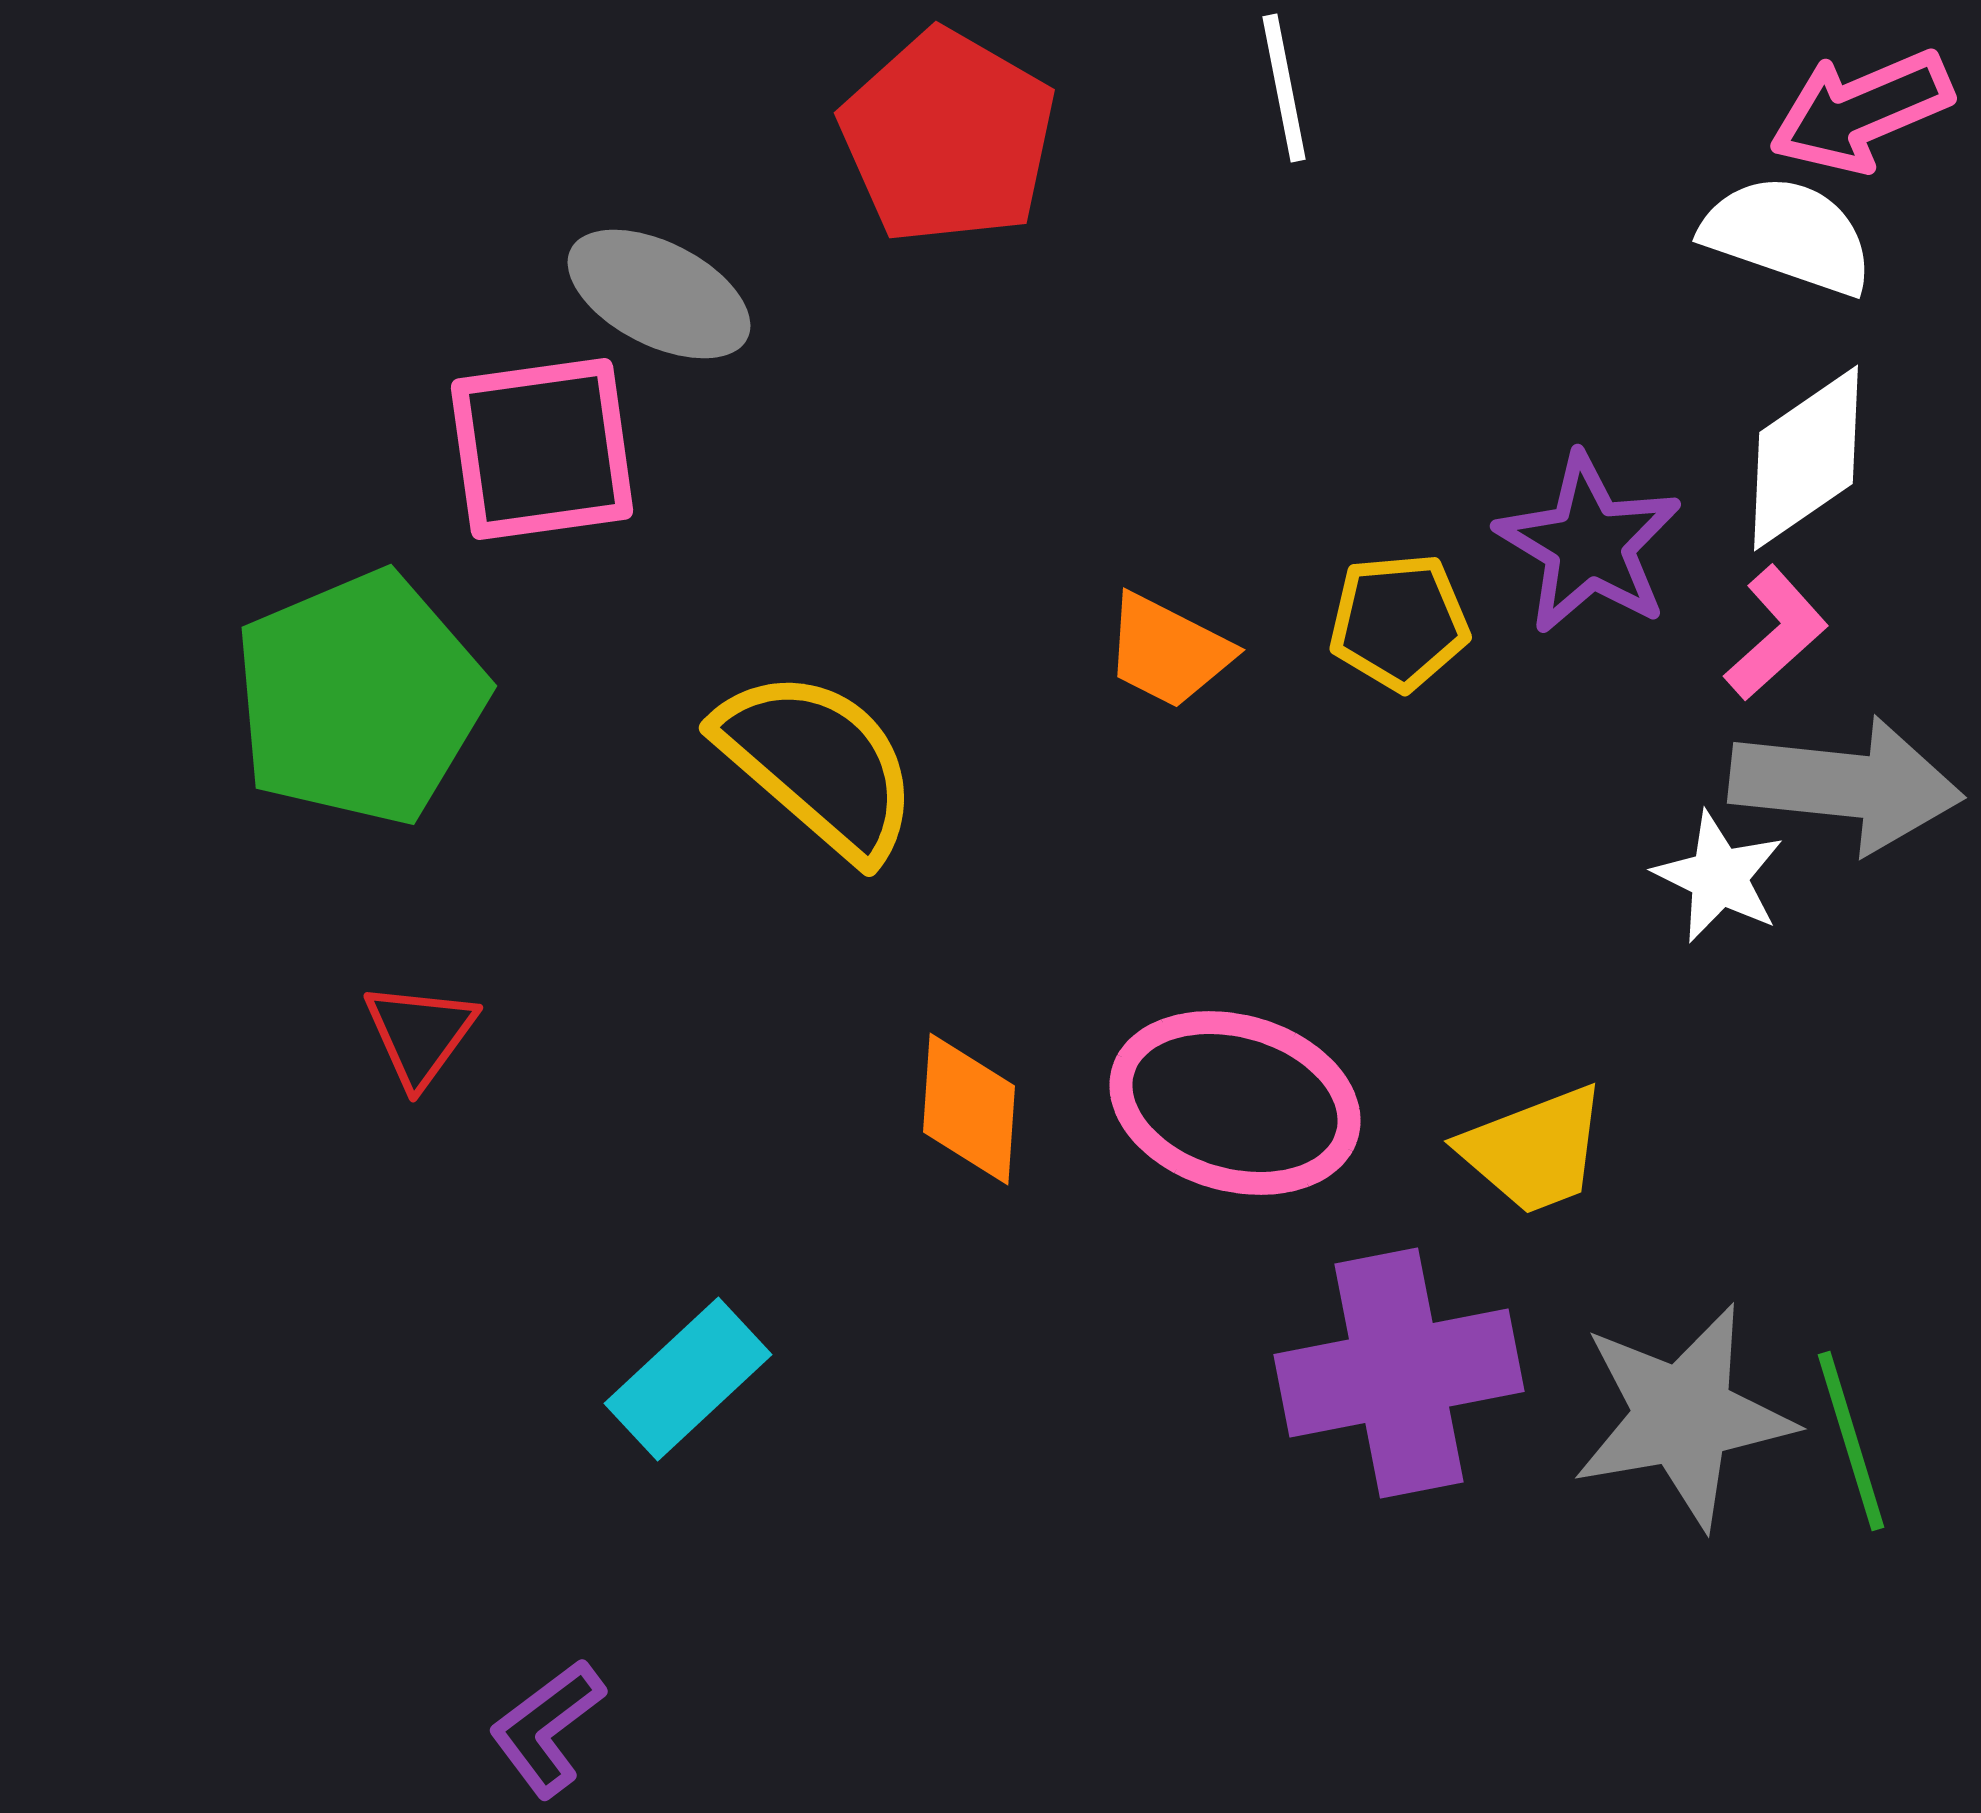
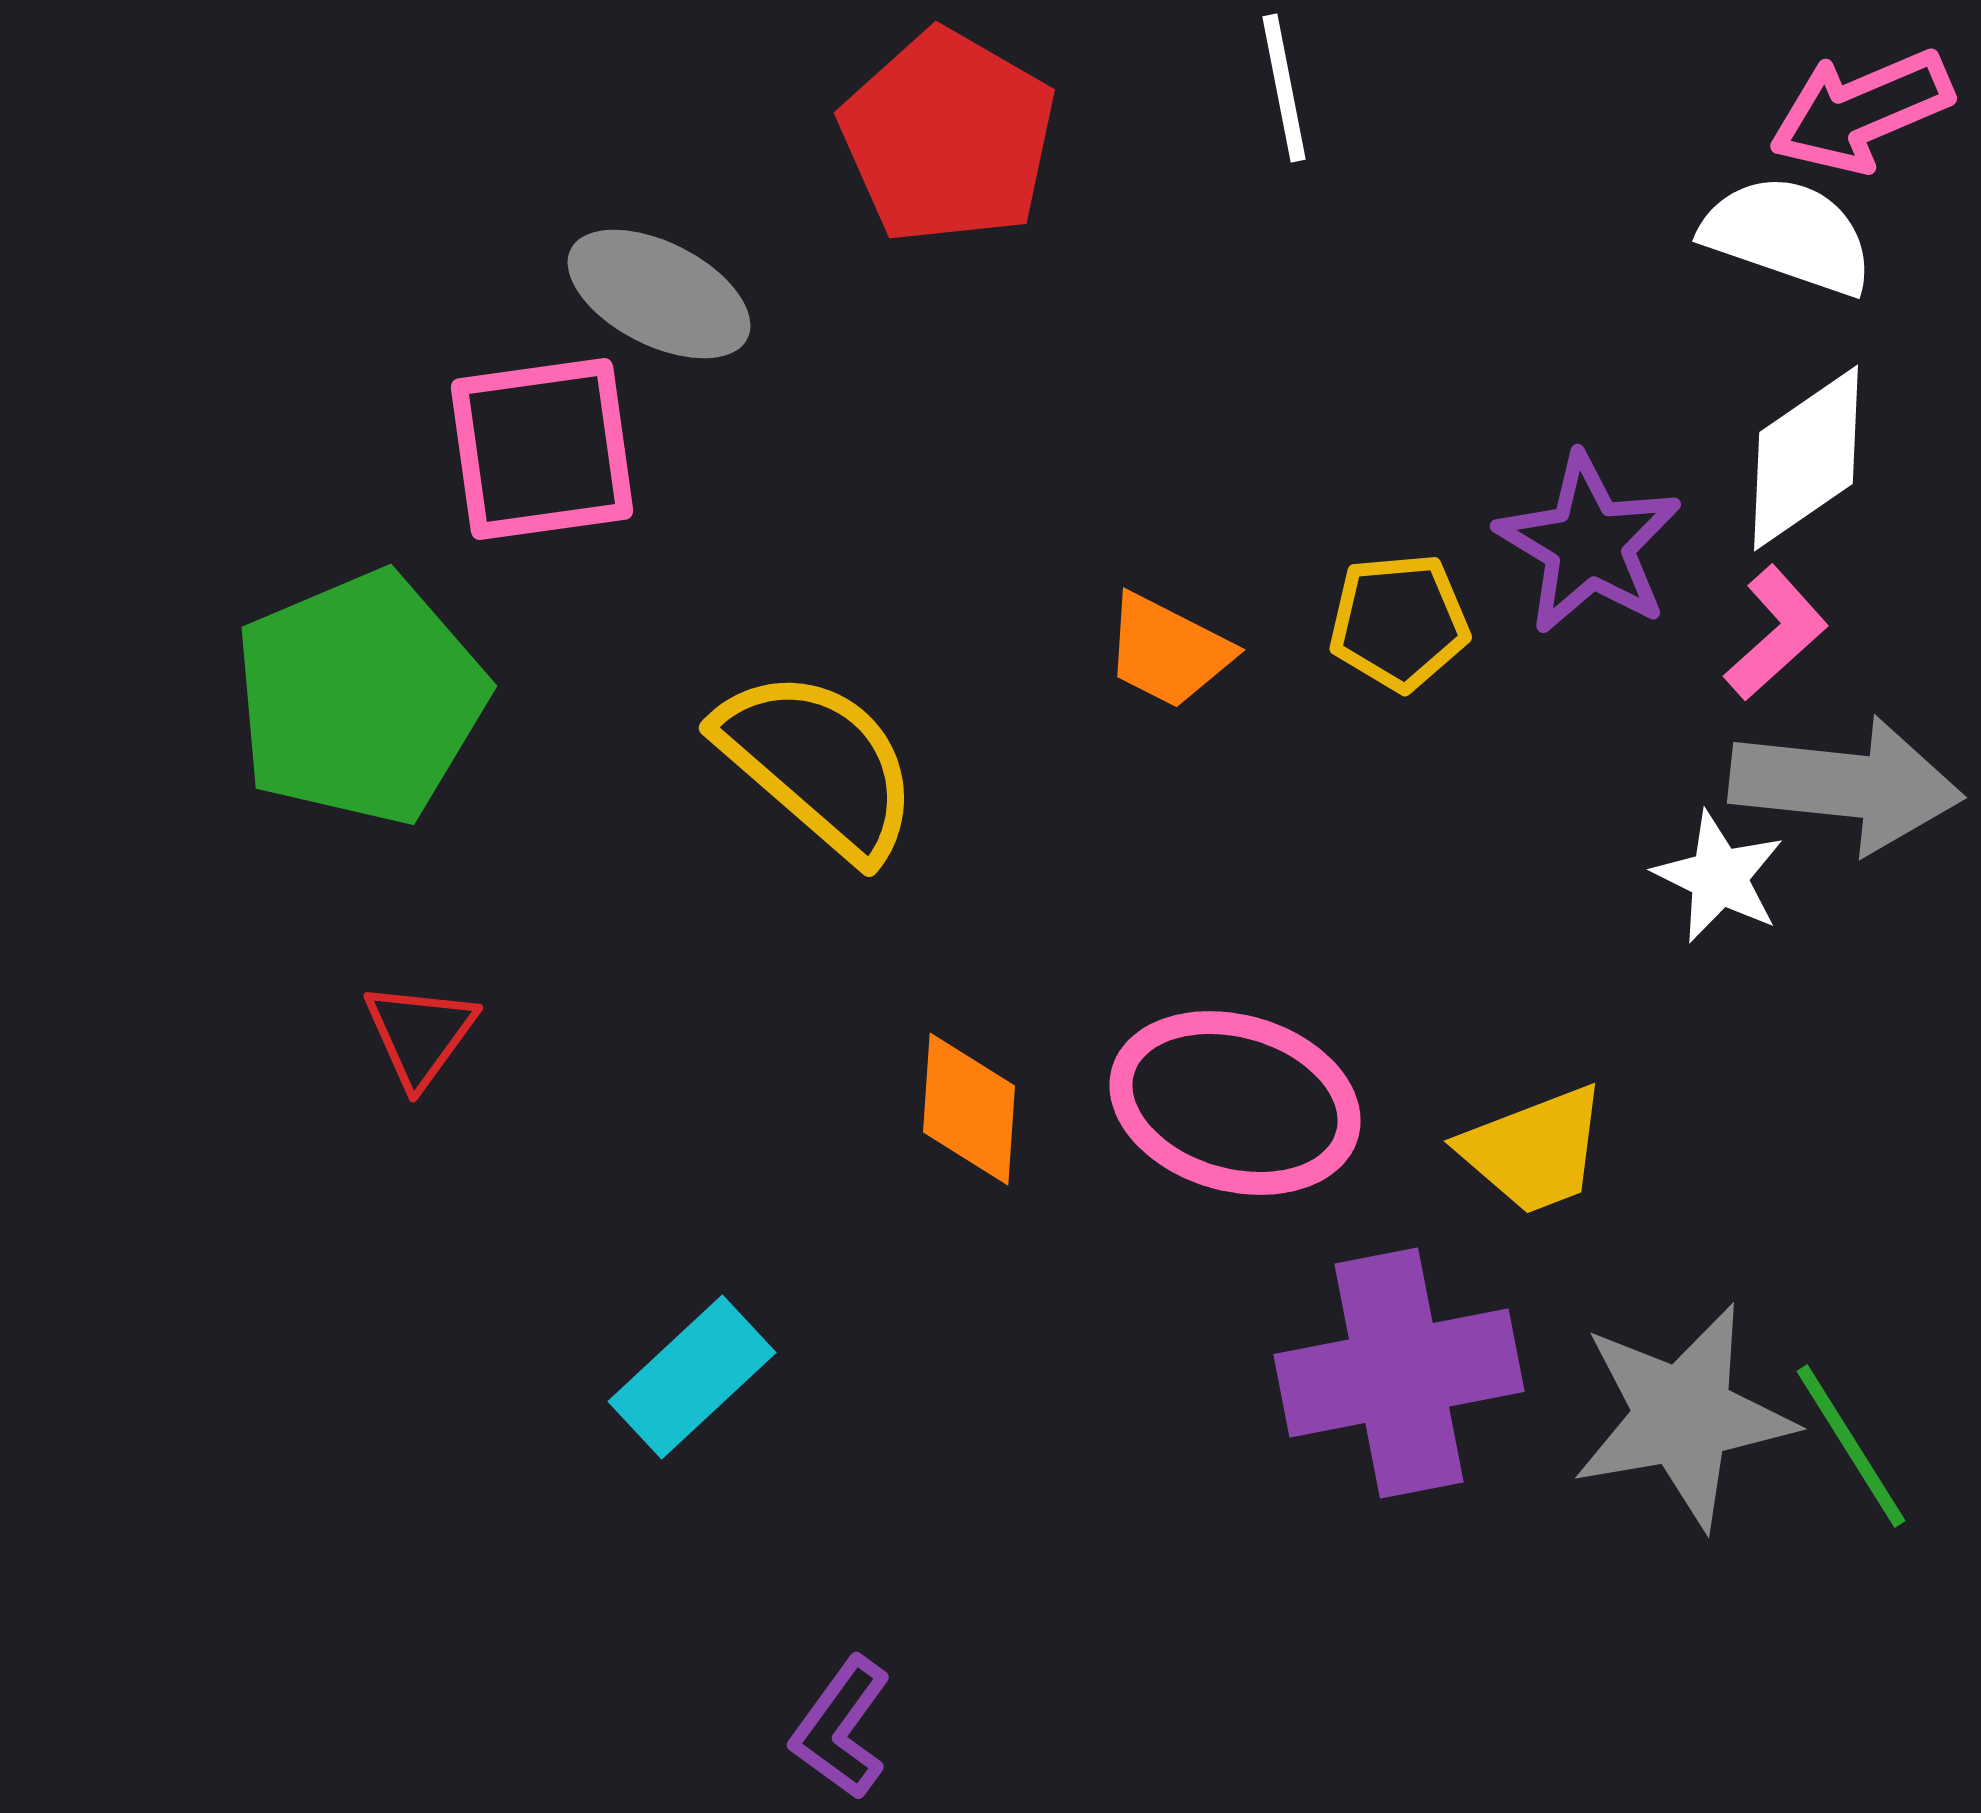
cyan rectangle: moved 4 px right, 2 px up
green line: moved 5 px down; rotated 15 degrees counterclockwise
purple L-shape: moved 294 px right; rotated 17 degrees counterclockwise
